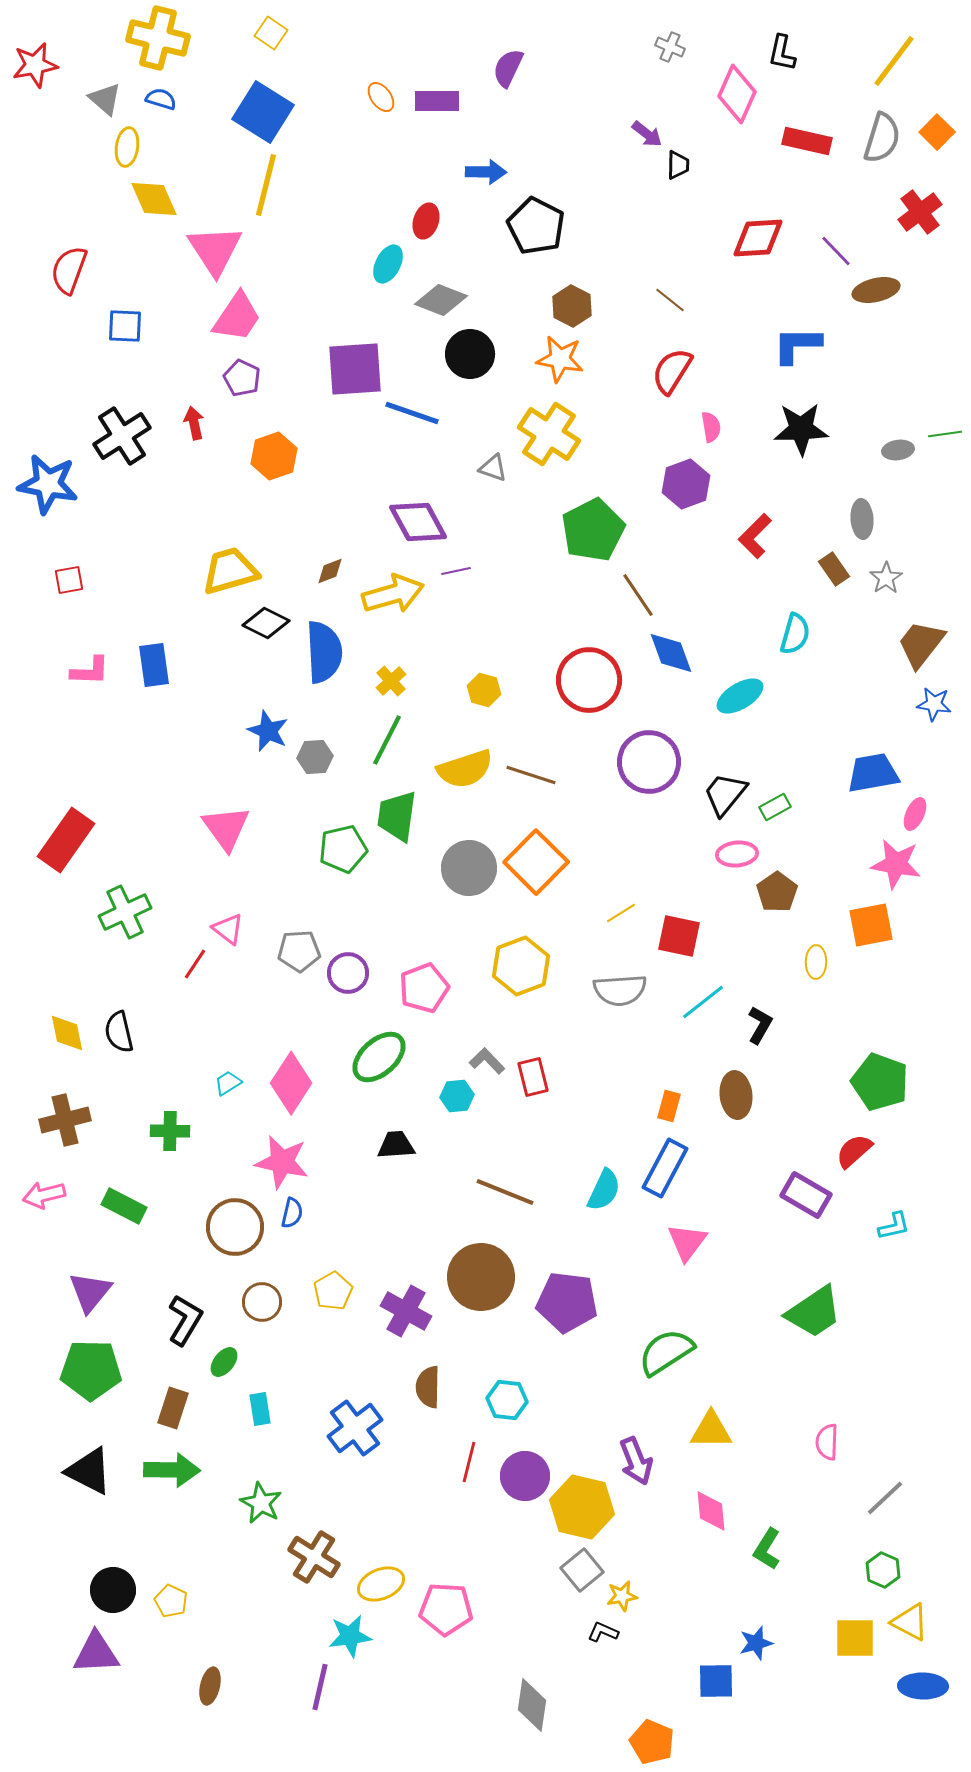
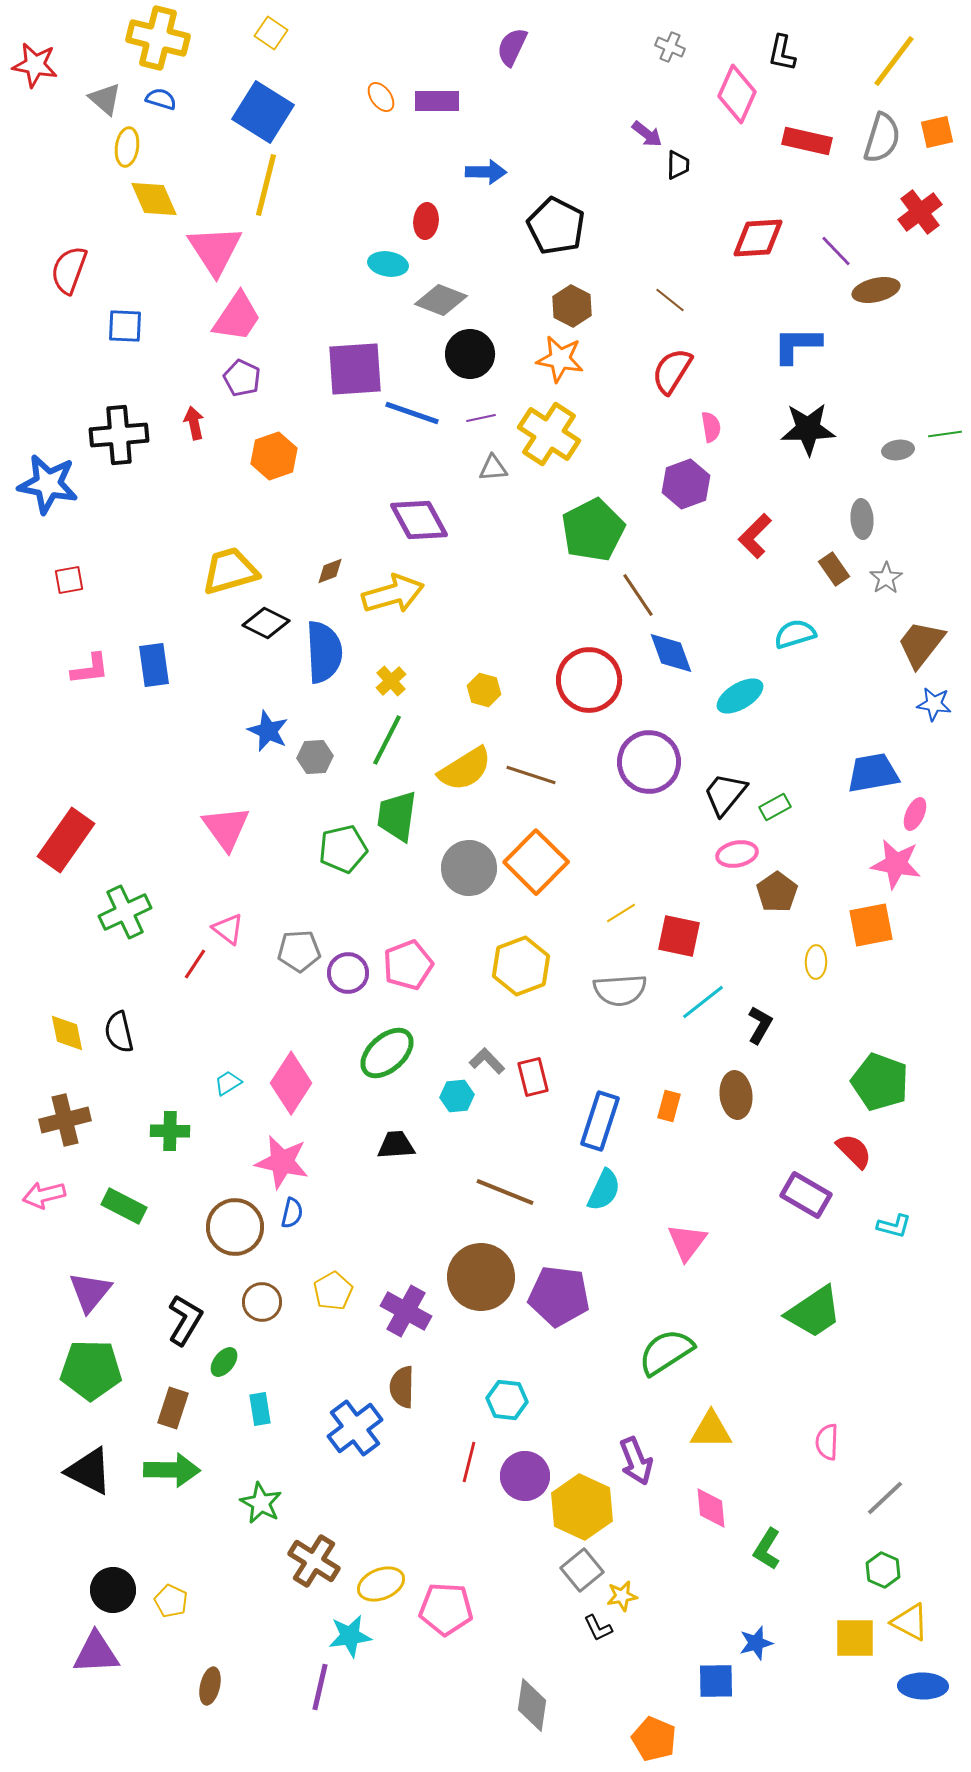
red star at (35, 65): rotated 21 degrees clockwise
purple semicircle at (508, 68): moved 4 px right, 21 px up
orange square at (937, 132): rotated 32 degrees clockwise
red ellipse at (426, 221): rotated 12 degrees counterclockwise
black pentagon at (536, 226): moved 20 px right
cyan ellipse at (388, 264): rotated 72 degrees clockwise
black star at (801, 429): moved 7 px right
black cross at (122, 436): moved 3 px left, 1 px up; rotated 28 degrees clockwise
gray triangle at (493, 468): rotated 24 degrees counterclockwise
purple diamond at (418, 522): moved 1 px right, 2 px up
purple line at (456, 571): moved 25 px right, 153 px up
cyan semicircle at (795, 634): rotated 123 degrees counterclockwise
pink L-shape at (90, 671): moved 2 px up; rotated 9 degrees counterclockwise
yellow semicircle at (465, 769): rotated 14 degrees counterclockwise
pink ellipse at (737, 854): rotated 6 degrees counterclockwise
pink pentagon at (424, 988): moved 16 px left, 23 px up
green ellipse at (379, 1057): moved 8 px right, 4 px up
red semicircle at (854, 1151): rotated 87 degrees clockwise
blue rectangle at (665, 1168): moved 65 px left, 47 px up; rotated 10 degrees counterclockwise
cyan L-shape at (894, 1226): rotated 28 degrees clockwise
purple pentagon at (567, 1302): moved 8 px left, 6 px up
brown semicircle at (428, 1387): moved 26 px left
yellow hexagon at (582, 1507): rotated 12 degrees clockwise
pink diamond at (711, 1511): moved 3 px up
brown cross at (314, 1557): moved 4 px down
black L-shape at (603, 1632): moved 5 px left, 4 px up; rotated 140 degrees counterclockwise
orange pentagon at (652, 1742): moved 2 px right, 3 px up
